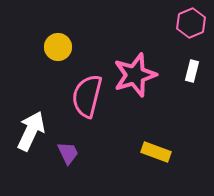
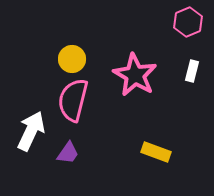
pink hexagon: moved 3 px left, 1 px up
yellow circle: moved 14 px right, 12 px down
pink star: rotated 24 degrees counterclockwise
pink semicircle: moved 14 px left, 4 px down
purple trapezoid: rotated 60 degrees clockwise
